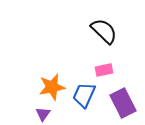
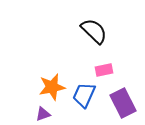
black semicircle: moved 10 px left
purple triangle: rotated 35 degrees clockwise
